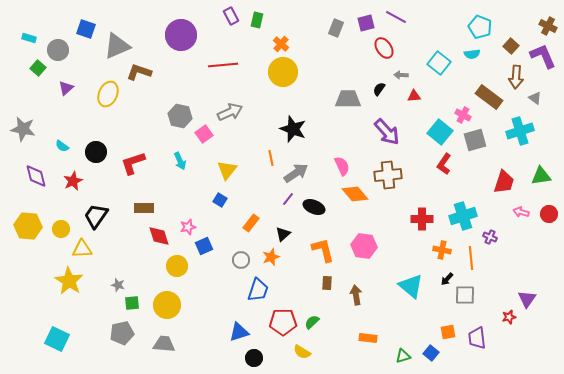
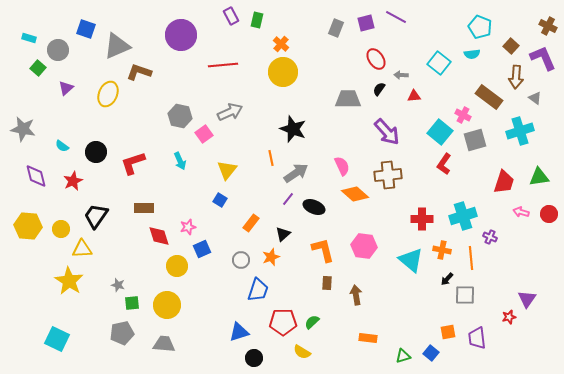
red ellipse at (384, 48): moved 8 px left, 11 px down
purple L-shape at (543, 56): moved 2 px down
green triangle at (541, 176): moved 2 px left, 1 px down
orange diamond at (355, 194): rotated 8 degrees counterclockwise
blue square at (204, 246): moved 2 px left, 3 px down
cyan triangle at (411, 286): moved 26 px up
